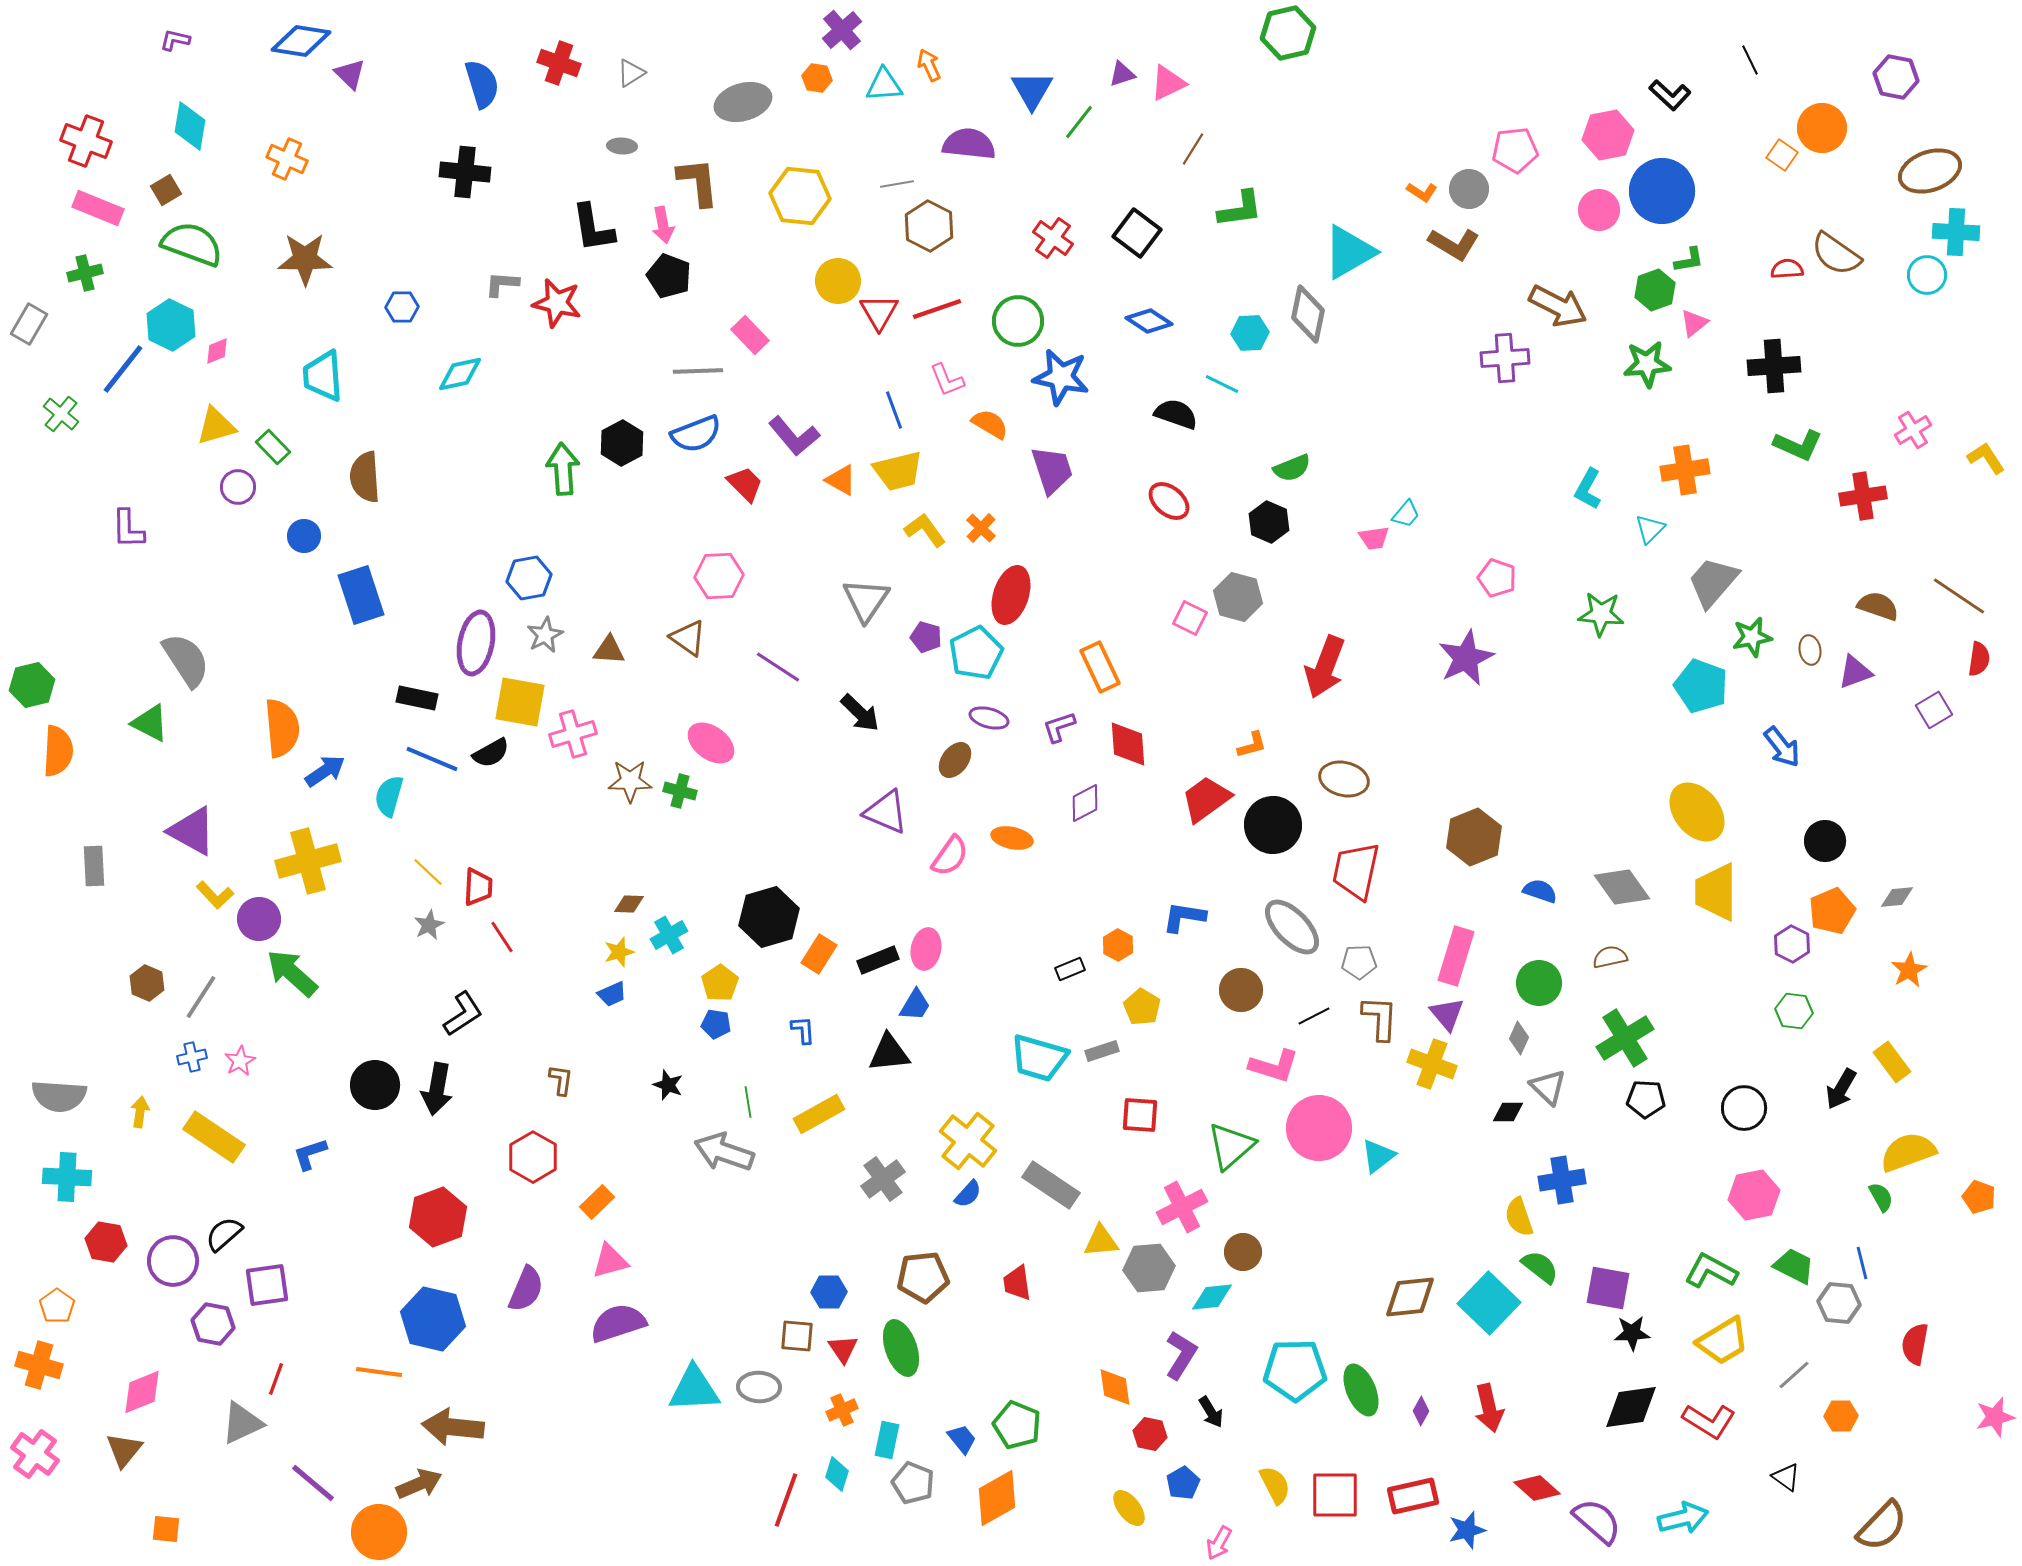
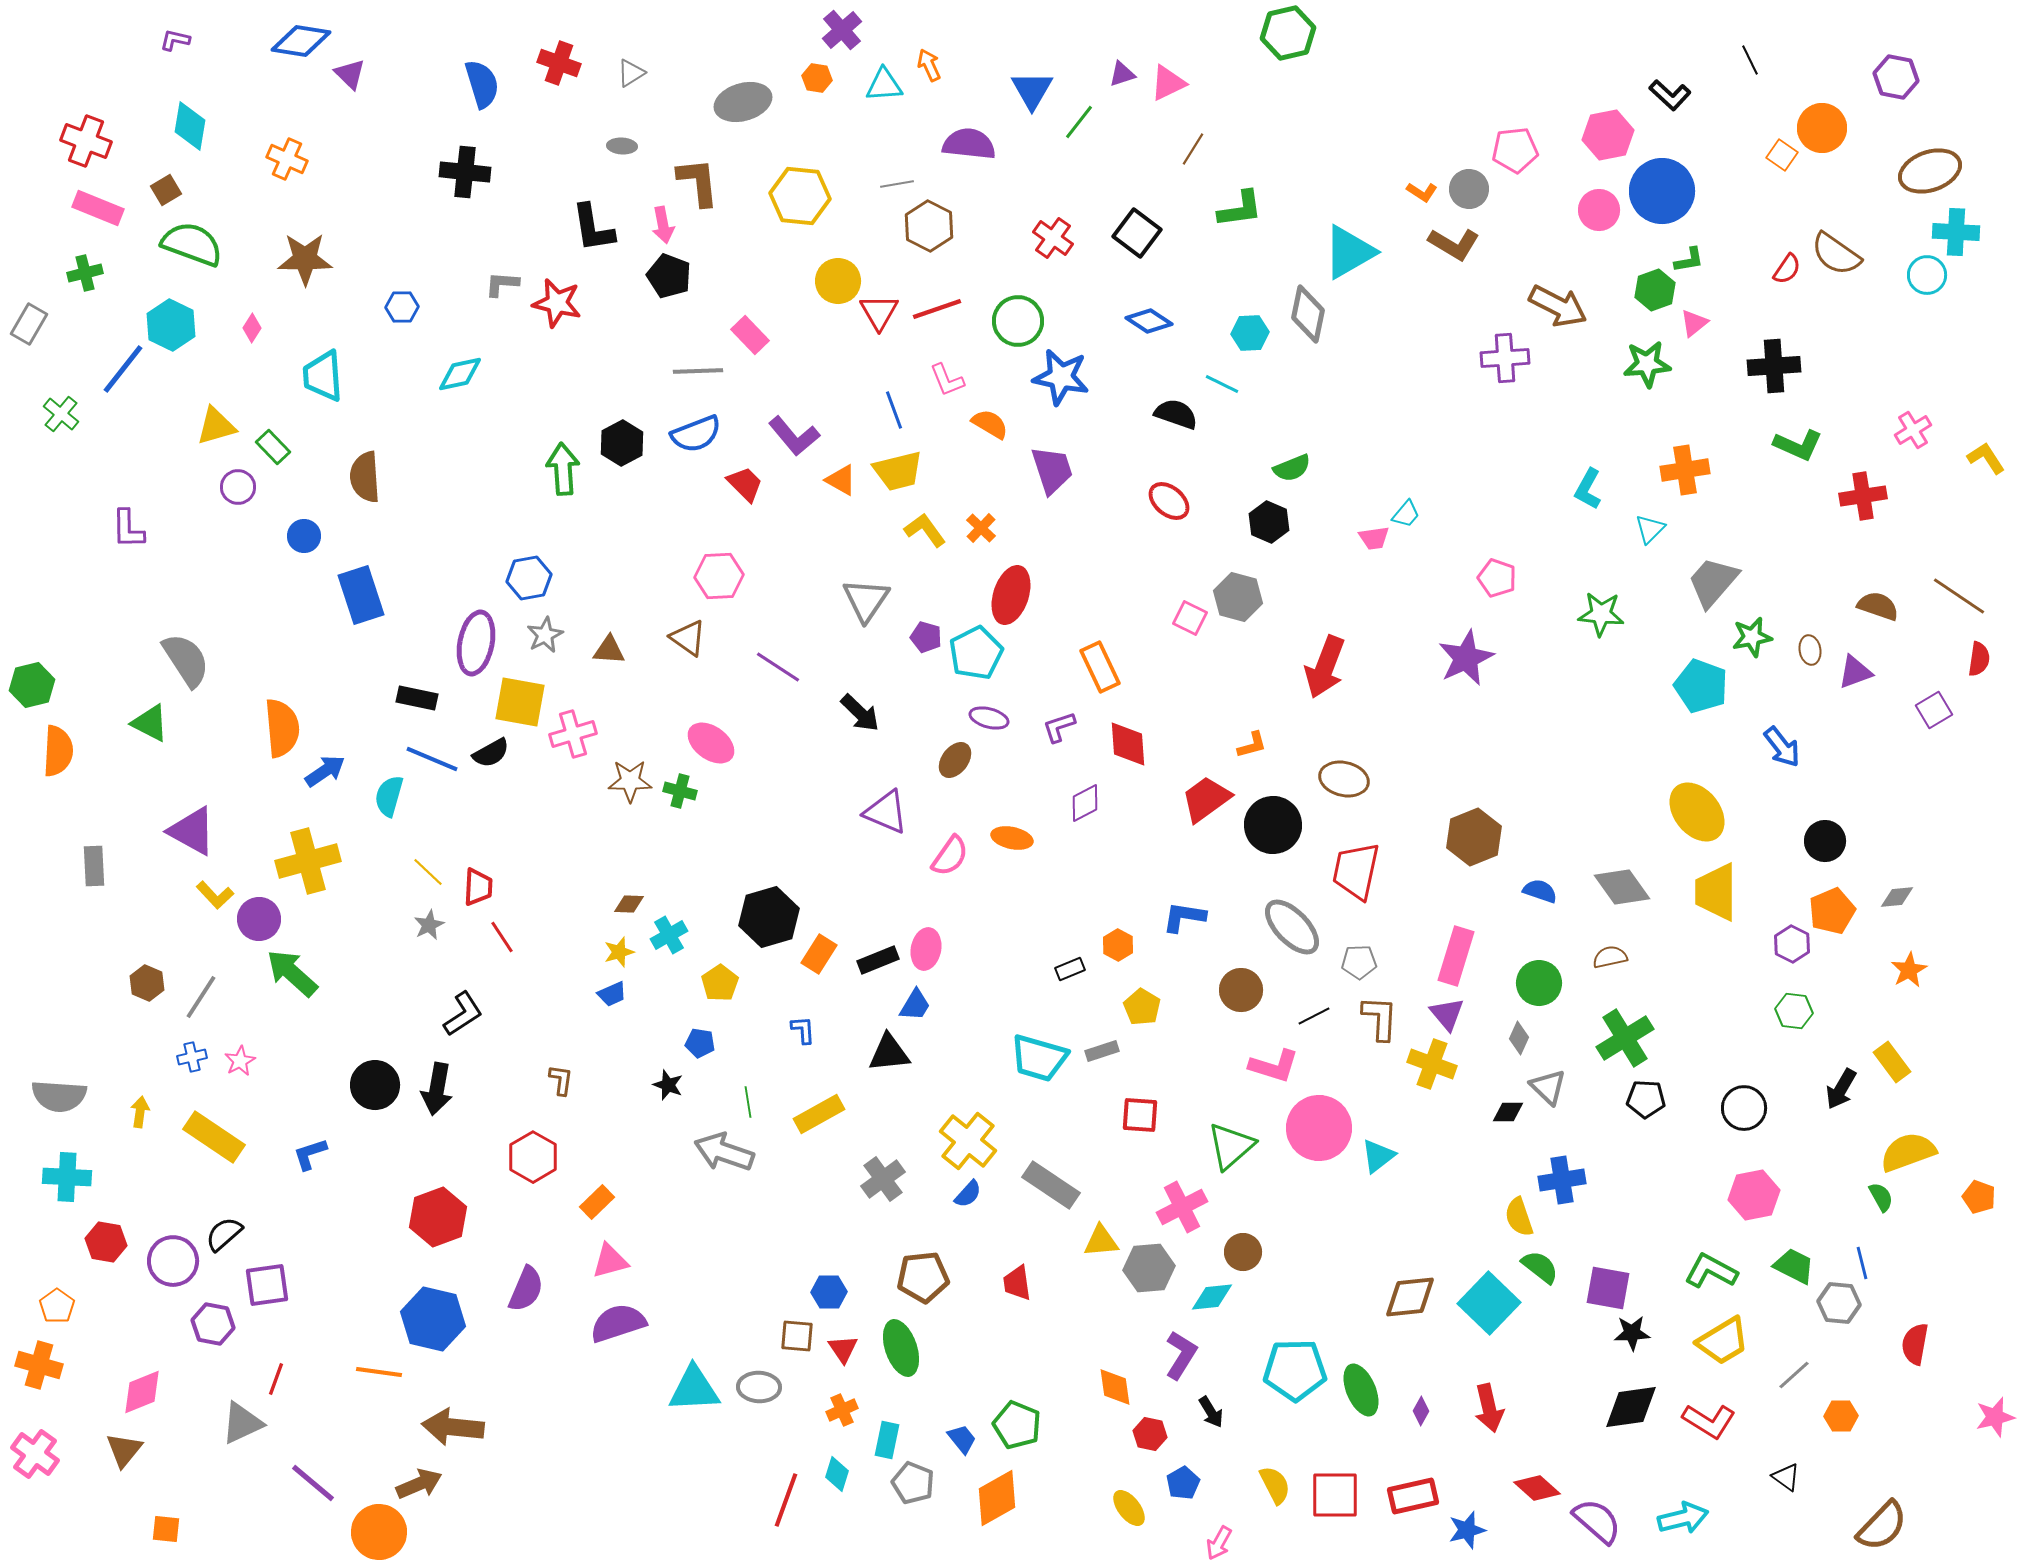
red semicircle at (1787, 269): rotated 128 degrees clockwise
pink diamond at (217, 351): moved 35 px right, 23 px up; rotated 36 degrees counterclockwise
blue pentagon at (716, 1024): moved 16 px left, 19 px down
